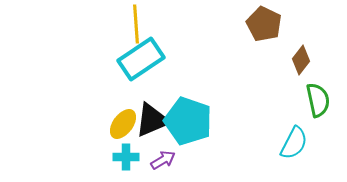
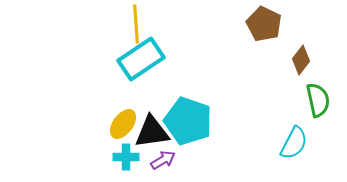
black triangle: moved 12 px down; rotated 15 degrees clockwise
